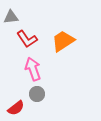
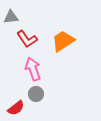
gray circle: moved 1 px left
